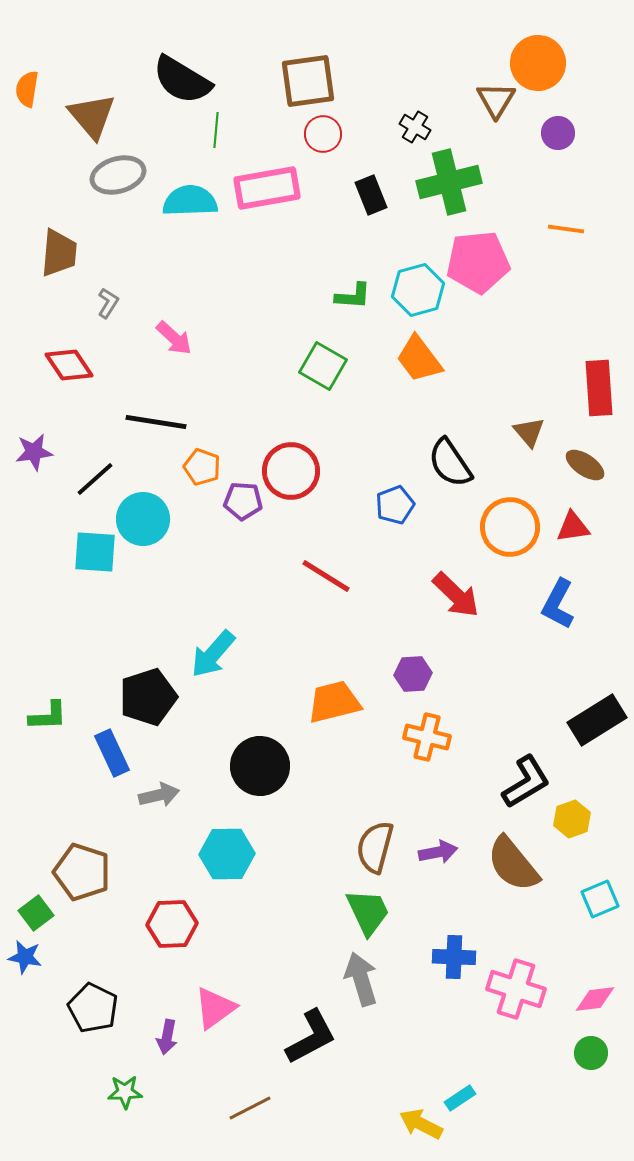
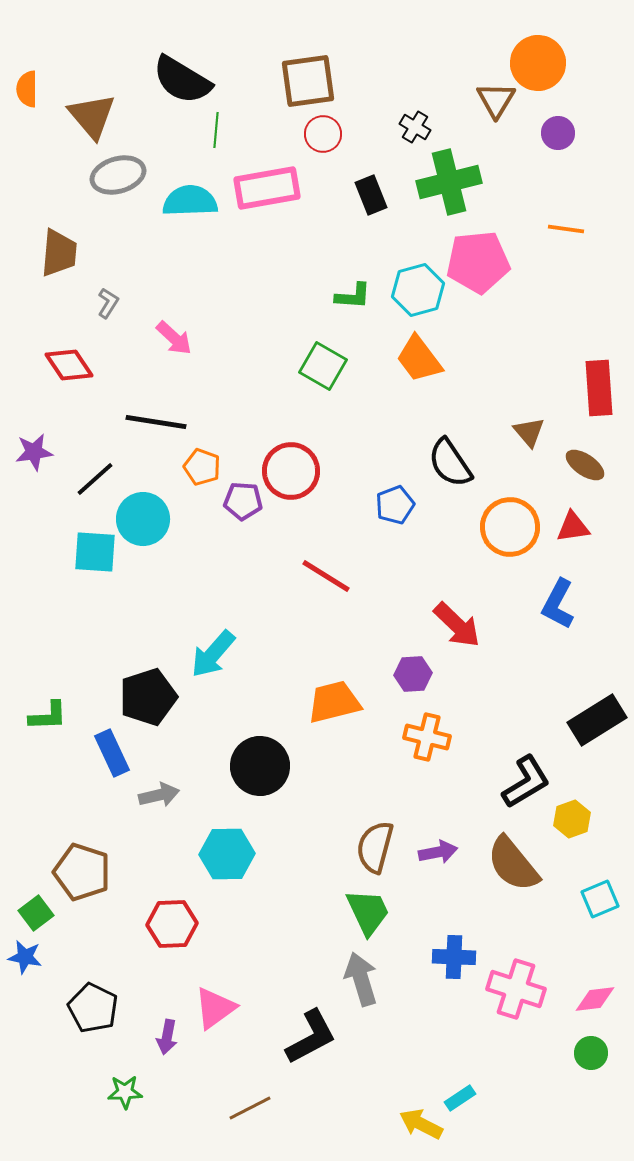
orange semicircle at (27, 89): rotated 9 degrees counterclockwise
red arrow at (456, 595): moved 1 px right, 30 px down
